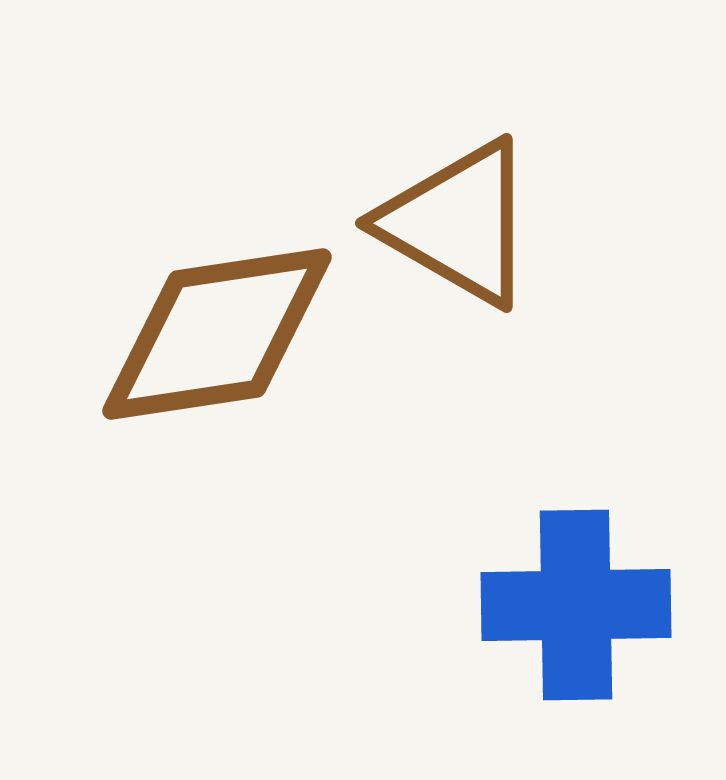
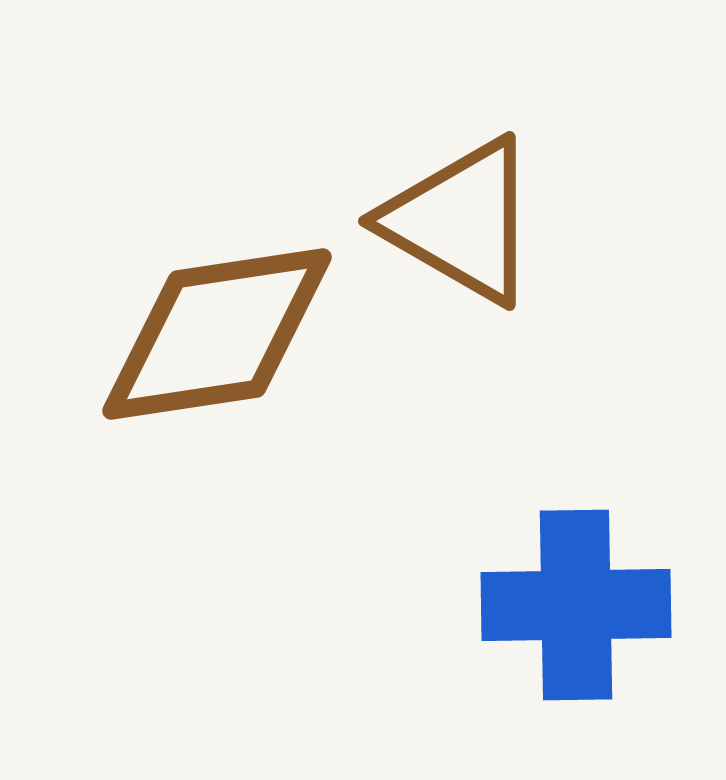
brown triangle: moved 3 px right, 2 px up
